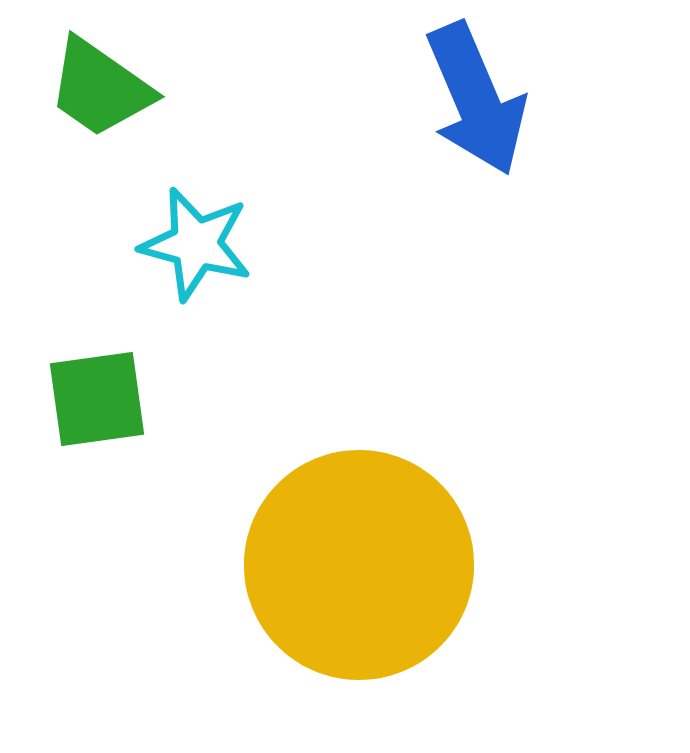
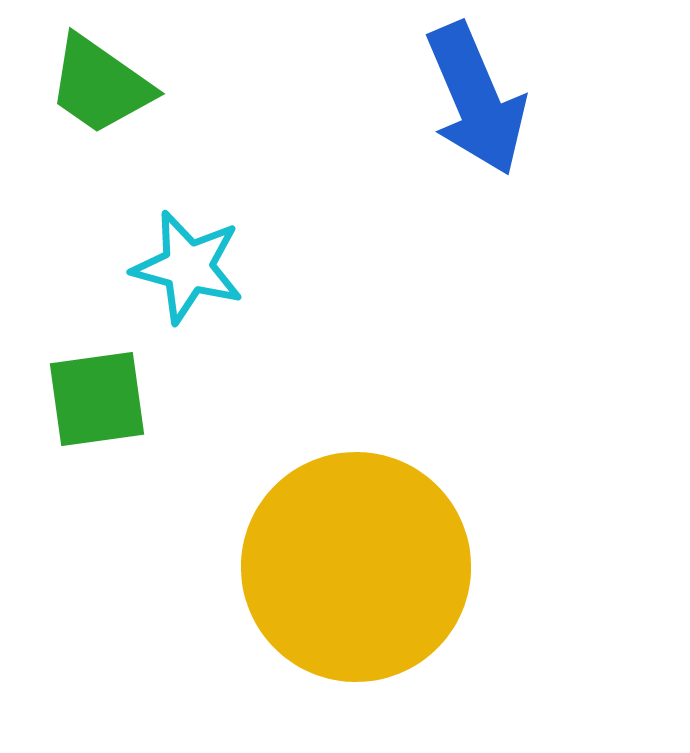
green trapezoid: moved 3 px up
cyan star: moved 8 px left, 23 px down
yellow circle: moved 3 px left, 2 px down
